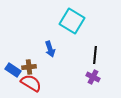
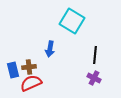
blue arrow: rotated 28 degrees clockwise
blue rectangle: rotated 42 degrees clockwise
purple cross: moved 1 px right, 1 px down
red semicircle: rotated 55 degrees counterclockwise
